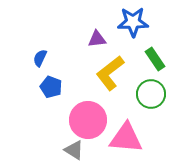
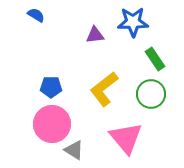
purple triangle: moved 2 px left, 4 px up
blue semicircle: moved 4 px left, 43 px up; rotated 96 degrees clockwise
yellow L-shape: moved 6 px left, 16 px down
blue pentagon: rotated 20 degrees counterclockwise
pink circle: moved 36 px left, 4 px down
pink triangle: rotated 45 degrees clockwise
